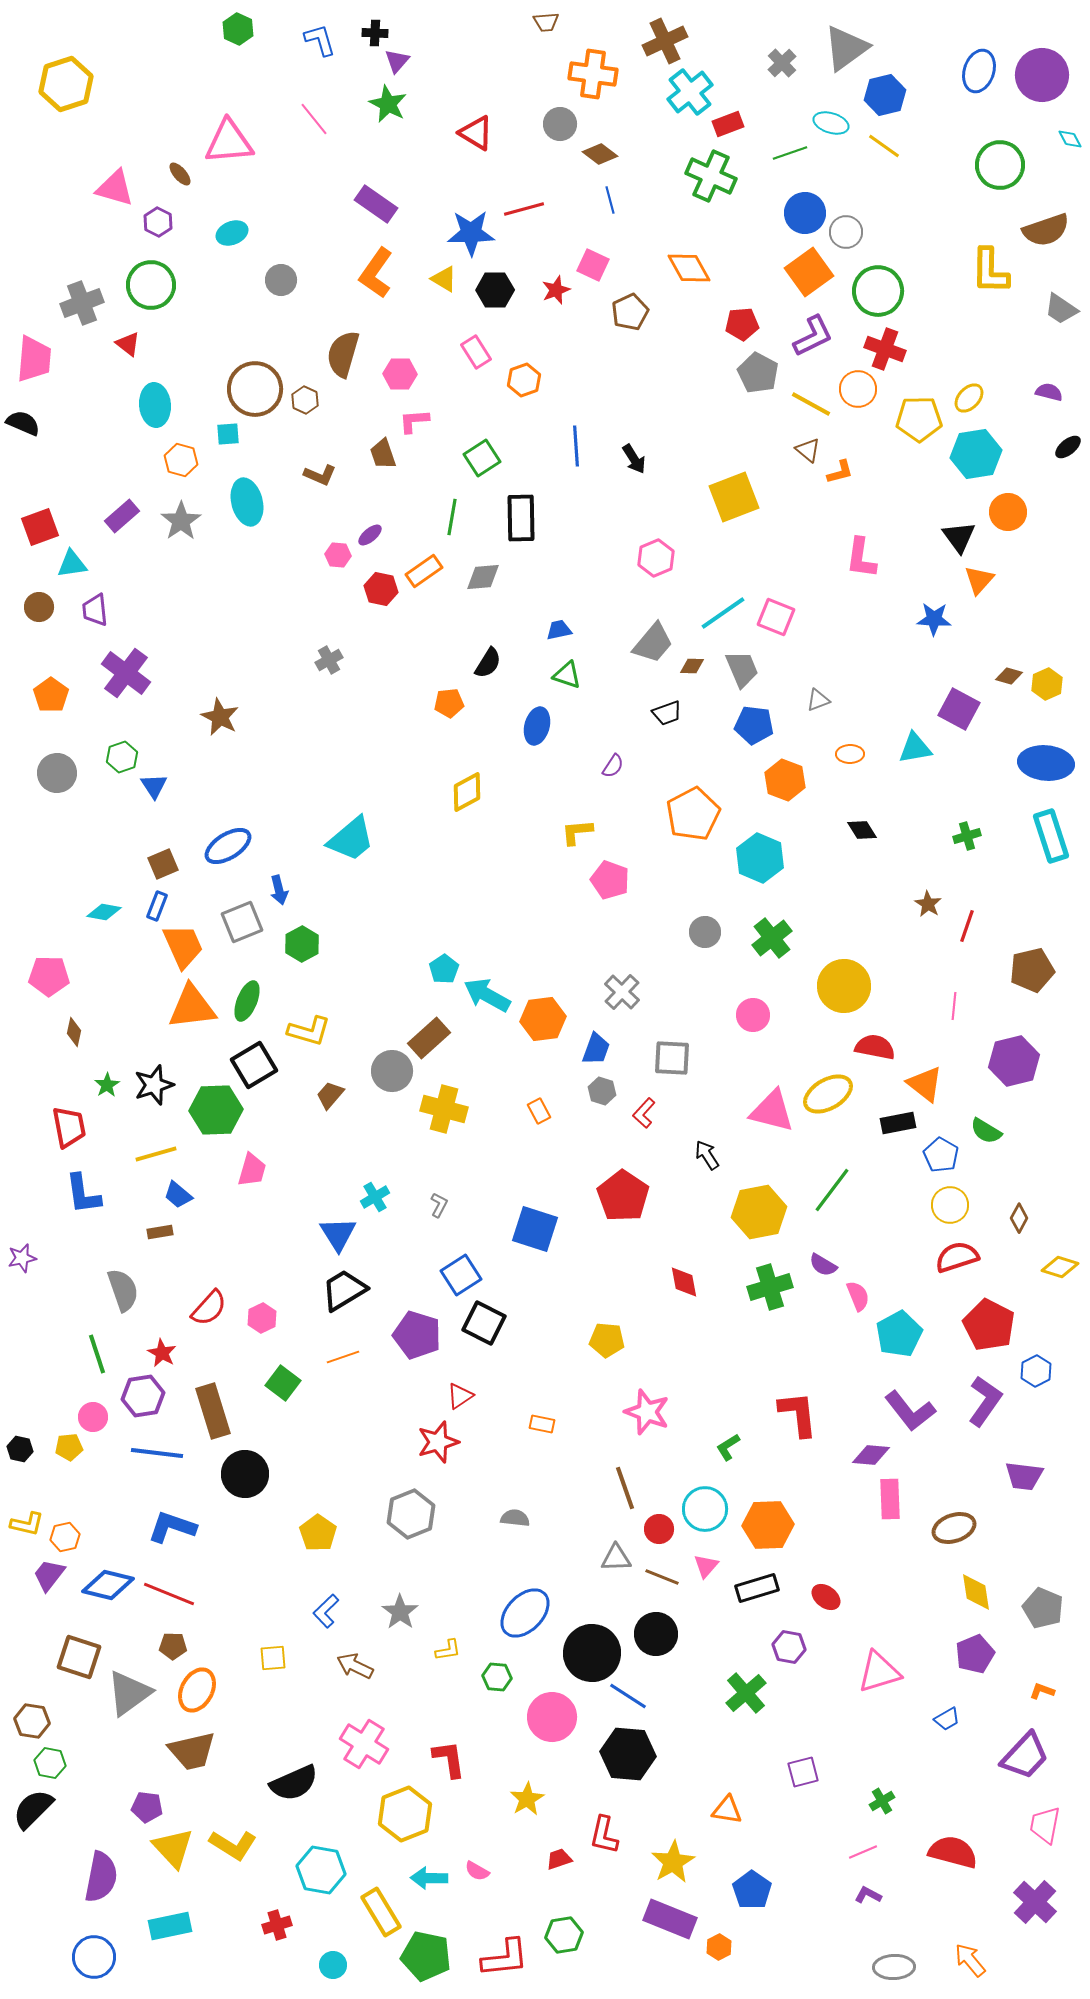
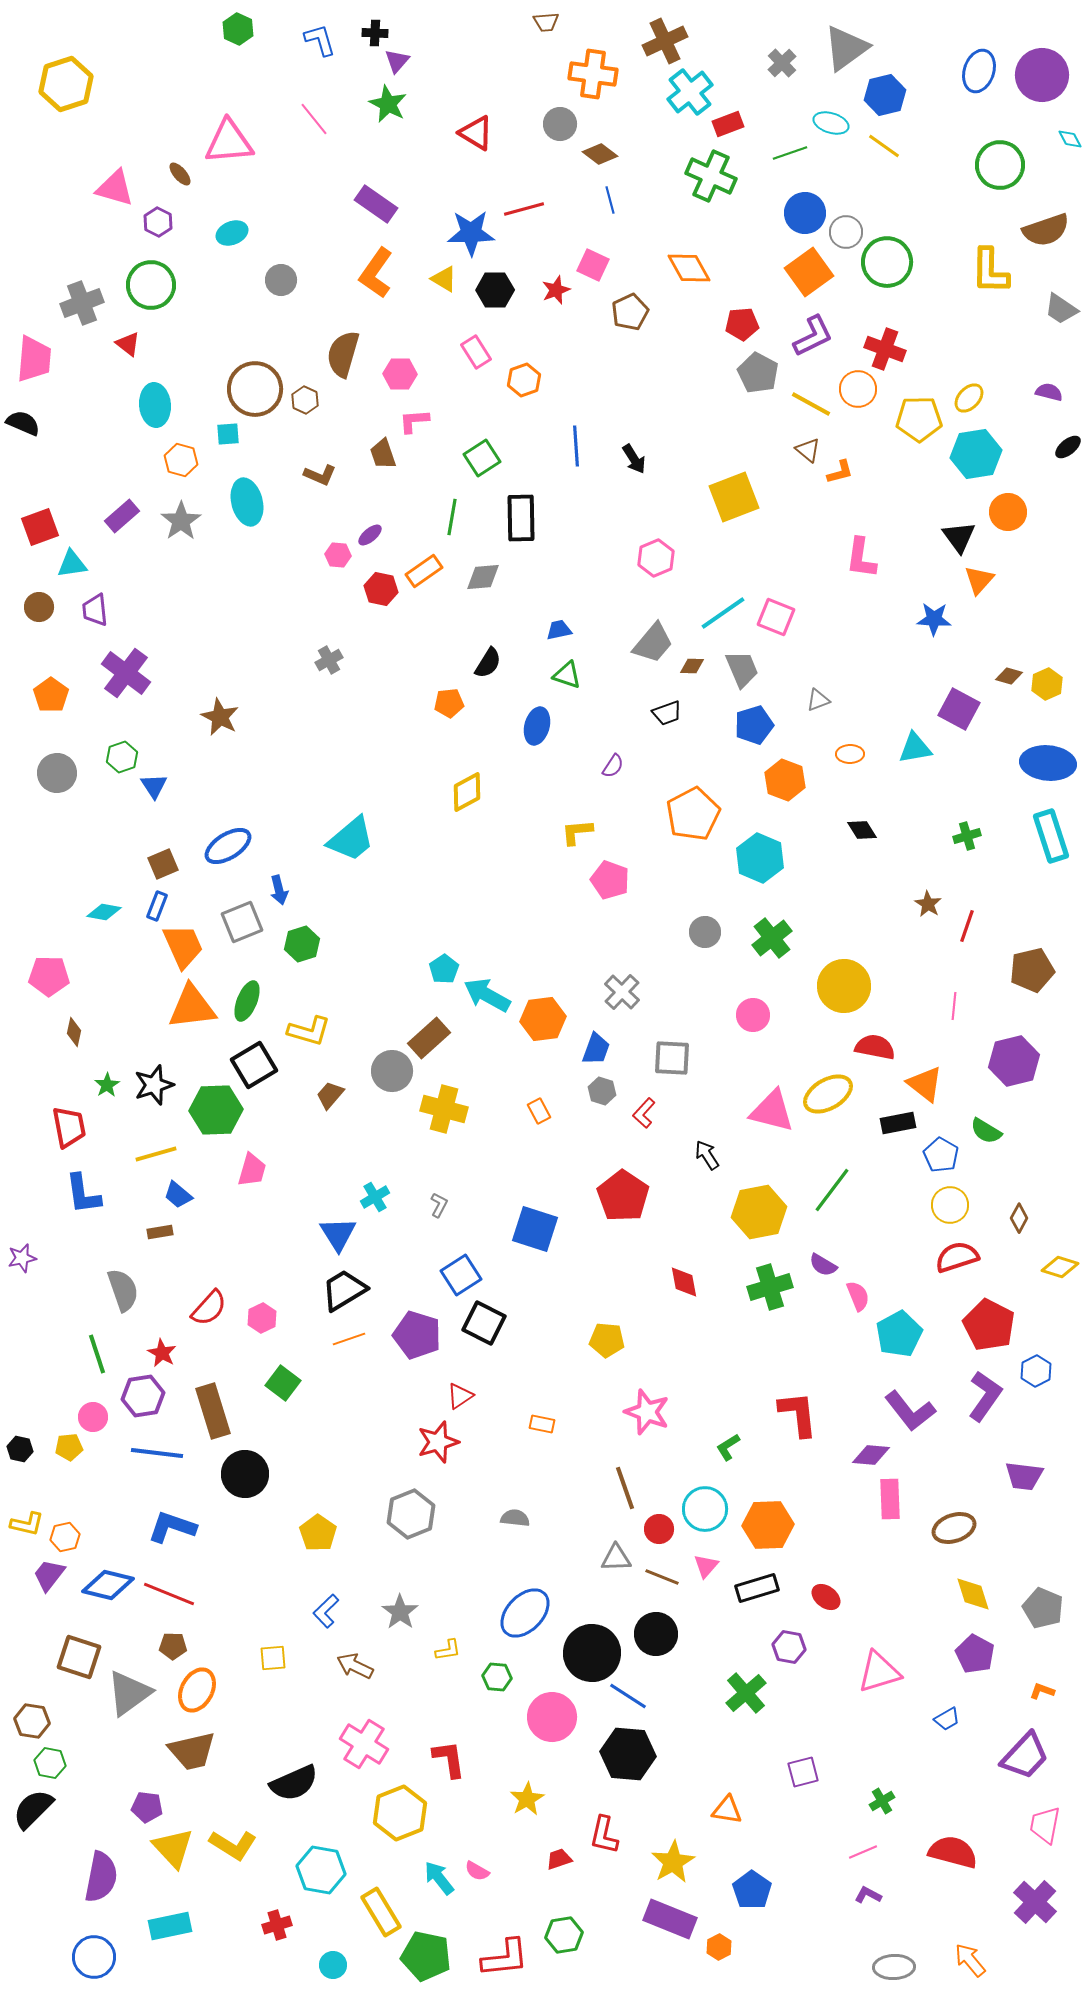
green circle at (878, 291): moved 9 px right, 29 px up
blue pentagon at (754, 725): rotated 24 degrees counterclockwise
blue ellipse at (1046, 763): moved 2 px right
green hexagon at (302, 944): rotated 12 degrees clockwise
orange line at (343, 1357): moved 6 px right, 18 px up
purple L-shape at (985, 1401): moved 5 px up
yellow diamond at (976, 1592): moved 3 px left, 2 px down; rotated 9 degrees counterclockwise
purple pentagon at (975, 1654): rotated 21 degrees counterclockwise
yellow hexagon at (405, 1814): moved 5 px left, 1 px up
cyan arrow at (429, 1878): moved 10 px right; rotated 51 degrees clockwise
